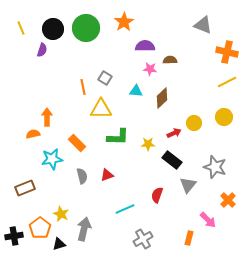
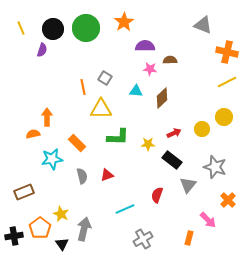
yellow circle at (194, 123): moved 8 px right, 6 px down
brown rectangle at (25, 188): moved 1 px left, 4 px down
black triangle at (59, 244): moved 3 px right; rotated 48 degrees counterclockwise
